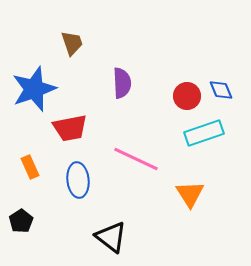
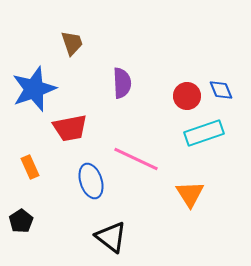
blue ellipse: moved 13 px right, 1 px down; rotated 12 degrees counterclockwise
